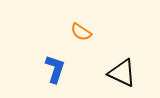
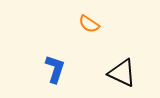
orange semicircle: moved 8 px right, 8 px up
